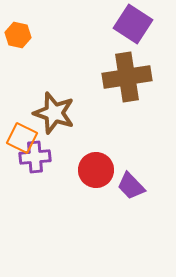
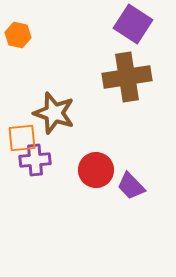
orange square: rotated 32 degrees counterclockwise
purple cross: moved 3 px down
